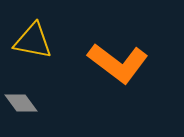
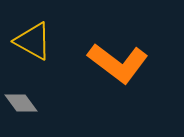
yellow triangle: rotated 18 degrees clockwise
